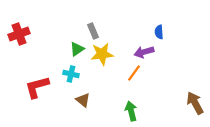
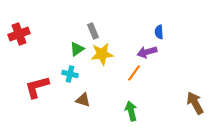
purple arrow: moved 3 px right
cyan cross: moved 1 px left
brown triangle: rotated 21 degrees counterclockwise
